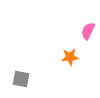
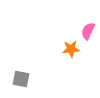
orange star: moved 1 px right, 8 px up
